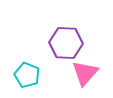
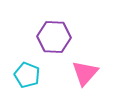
purple hexagon: moved 12 px left, 6 px up
